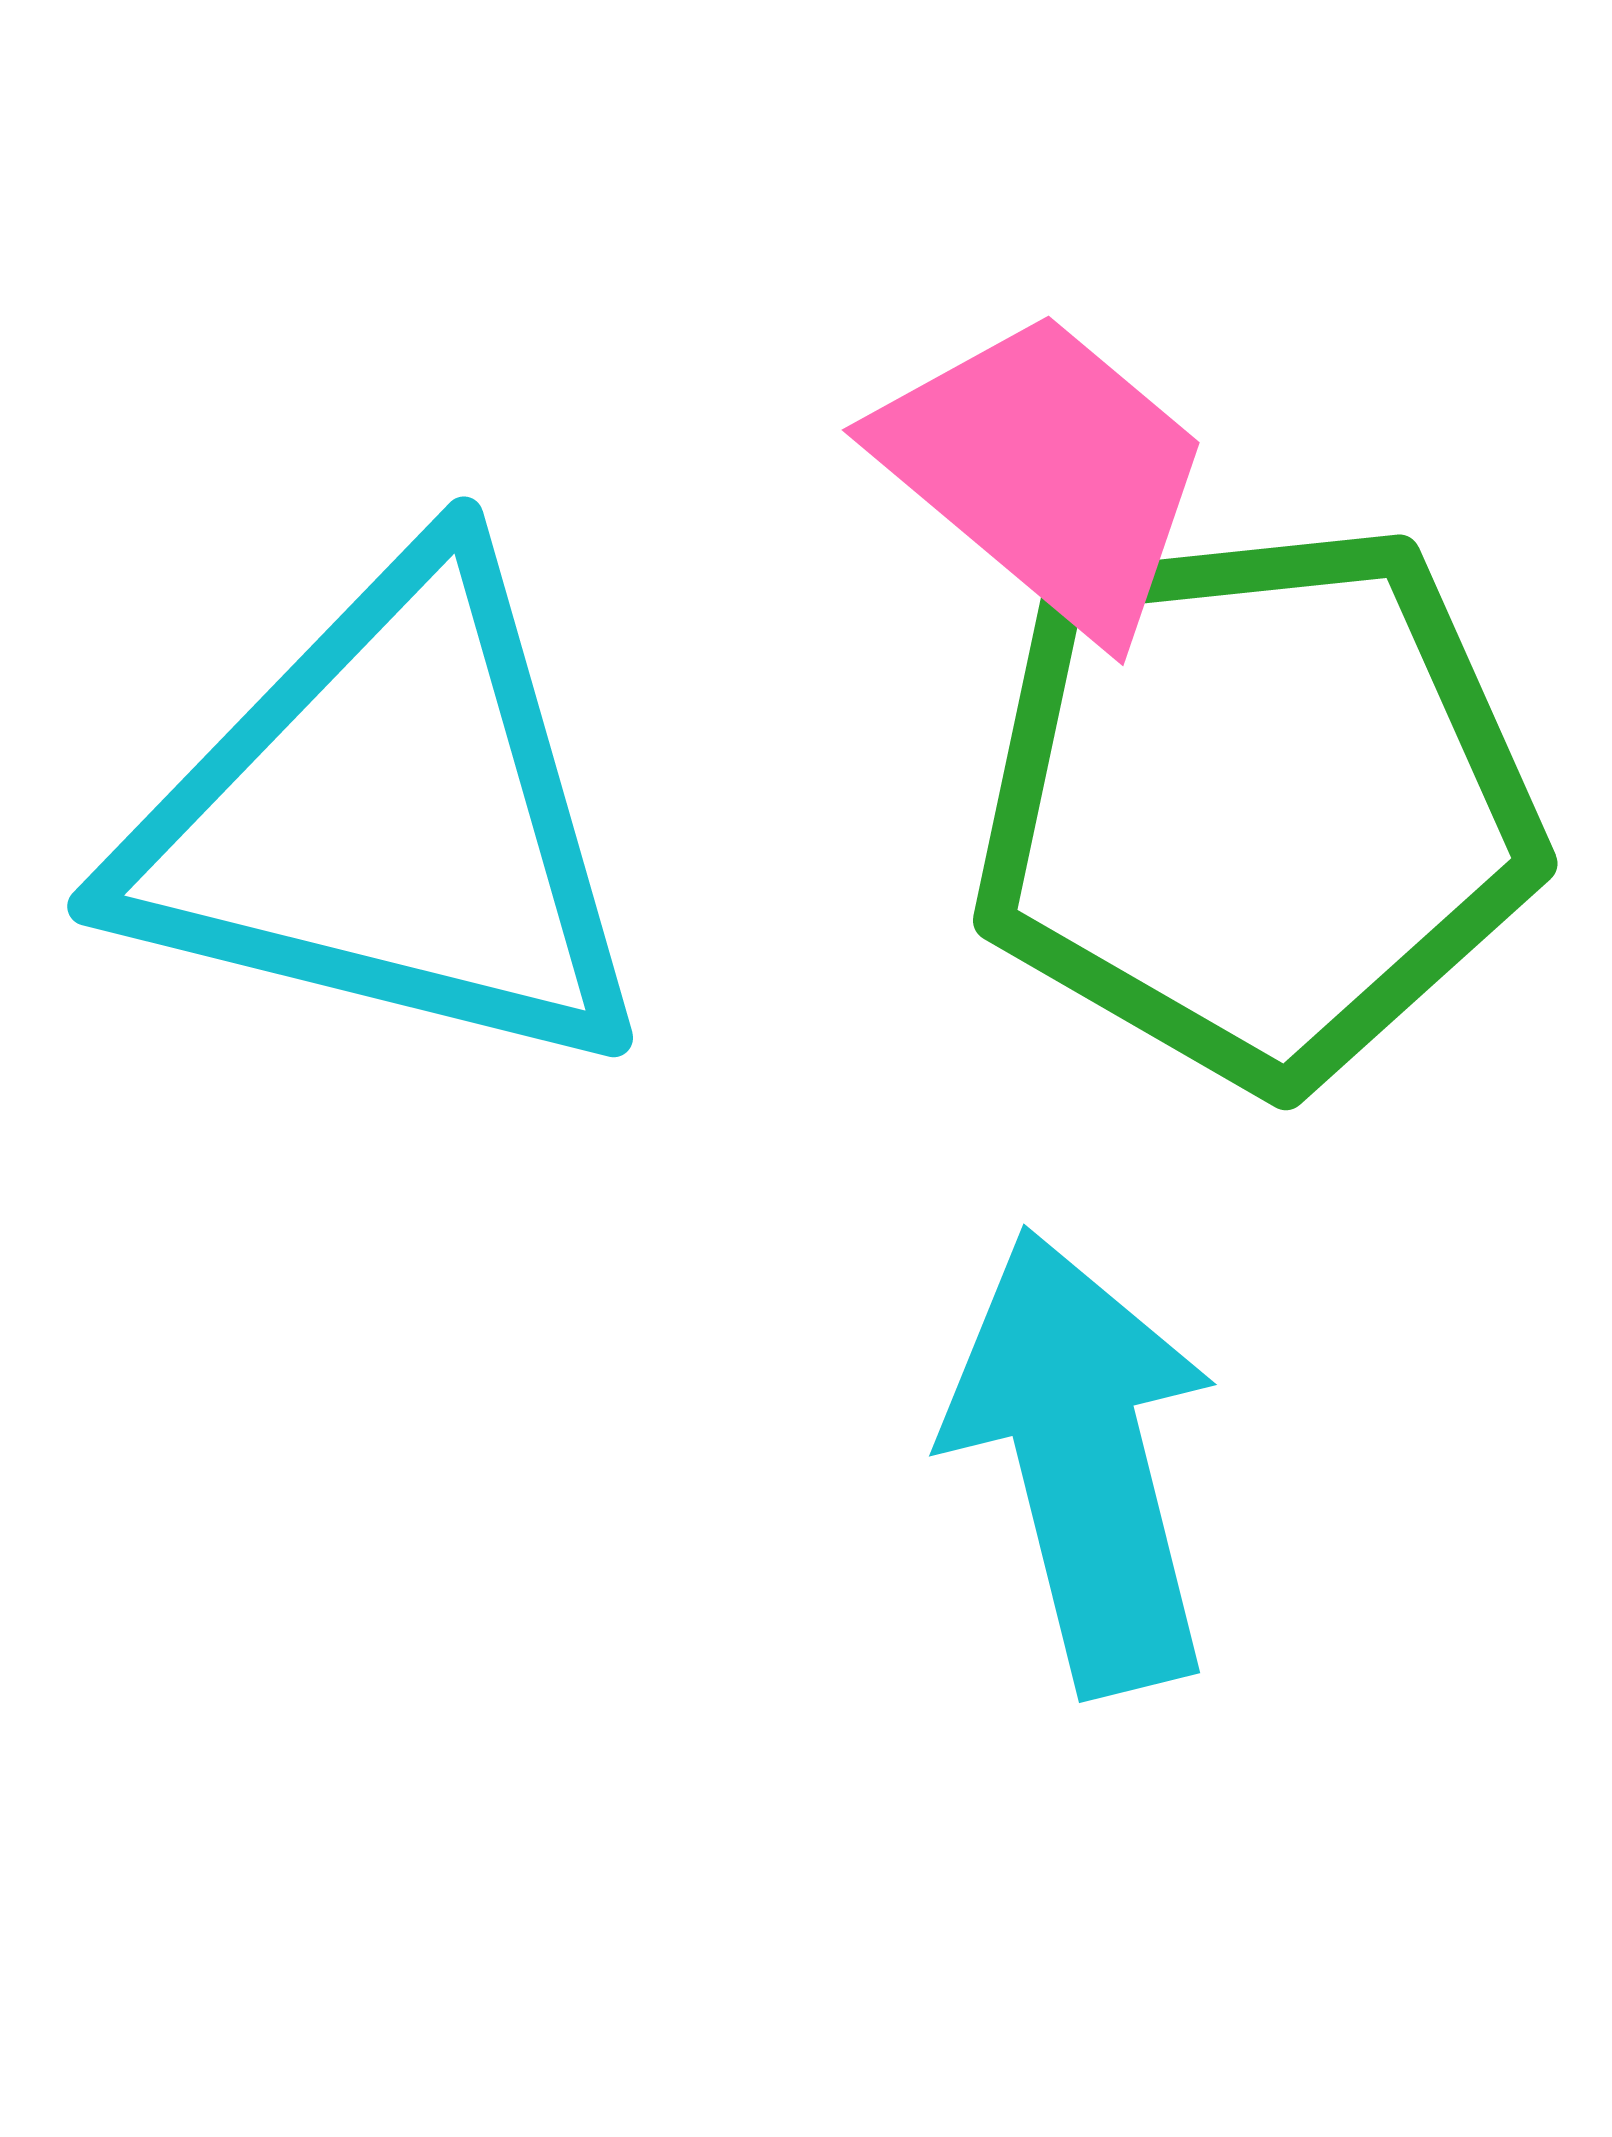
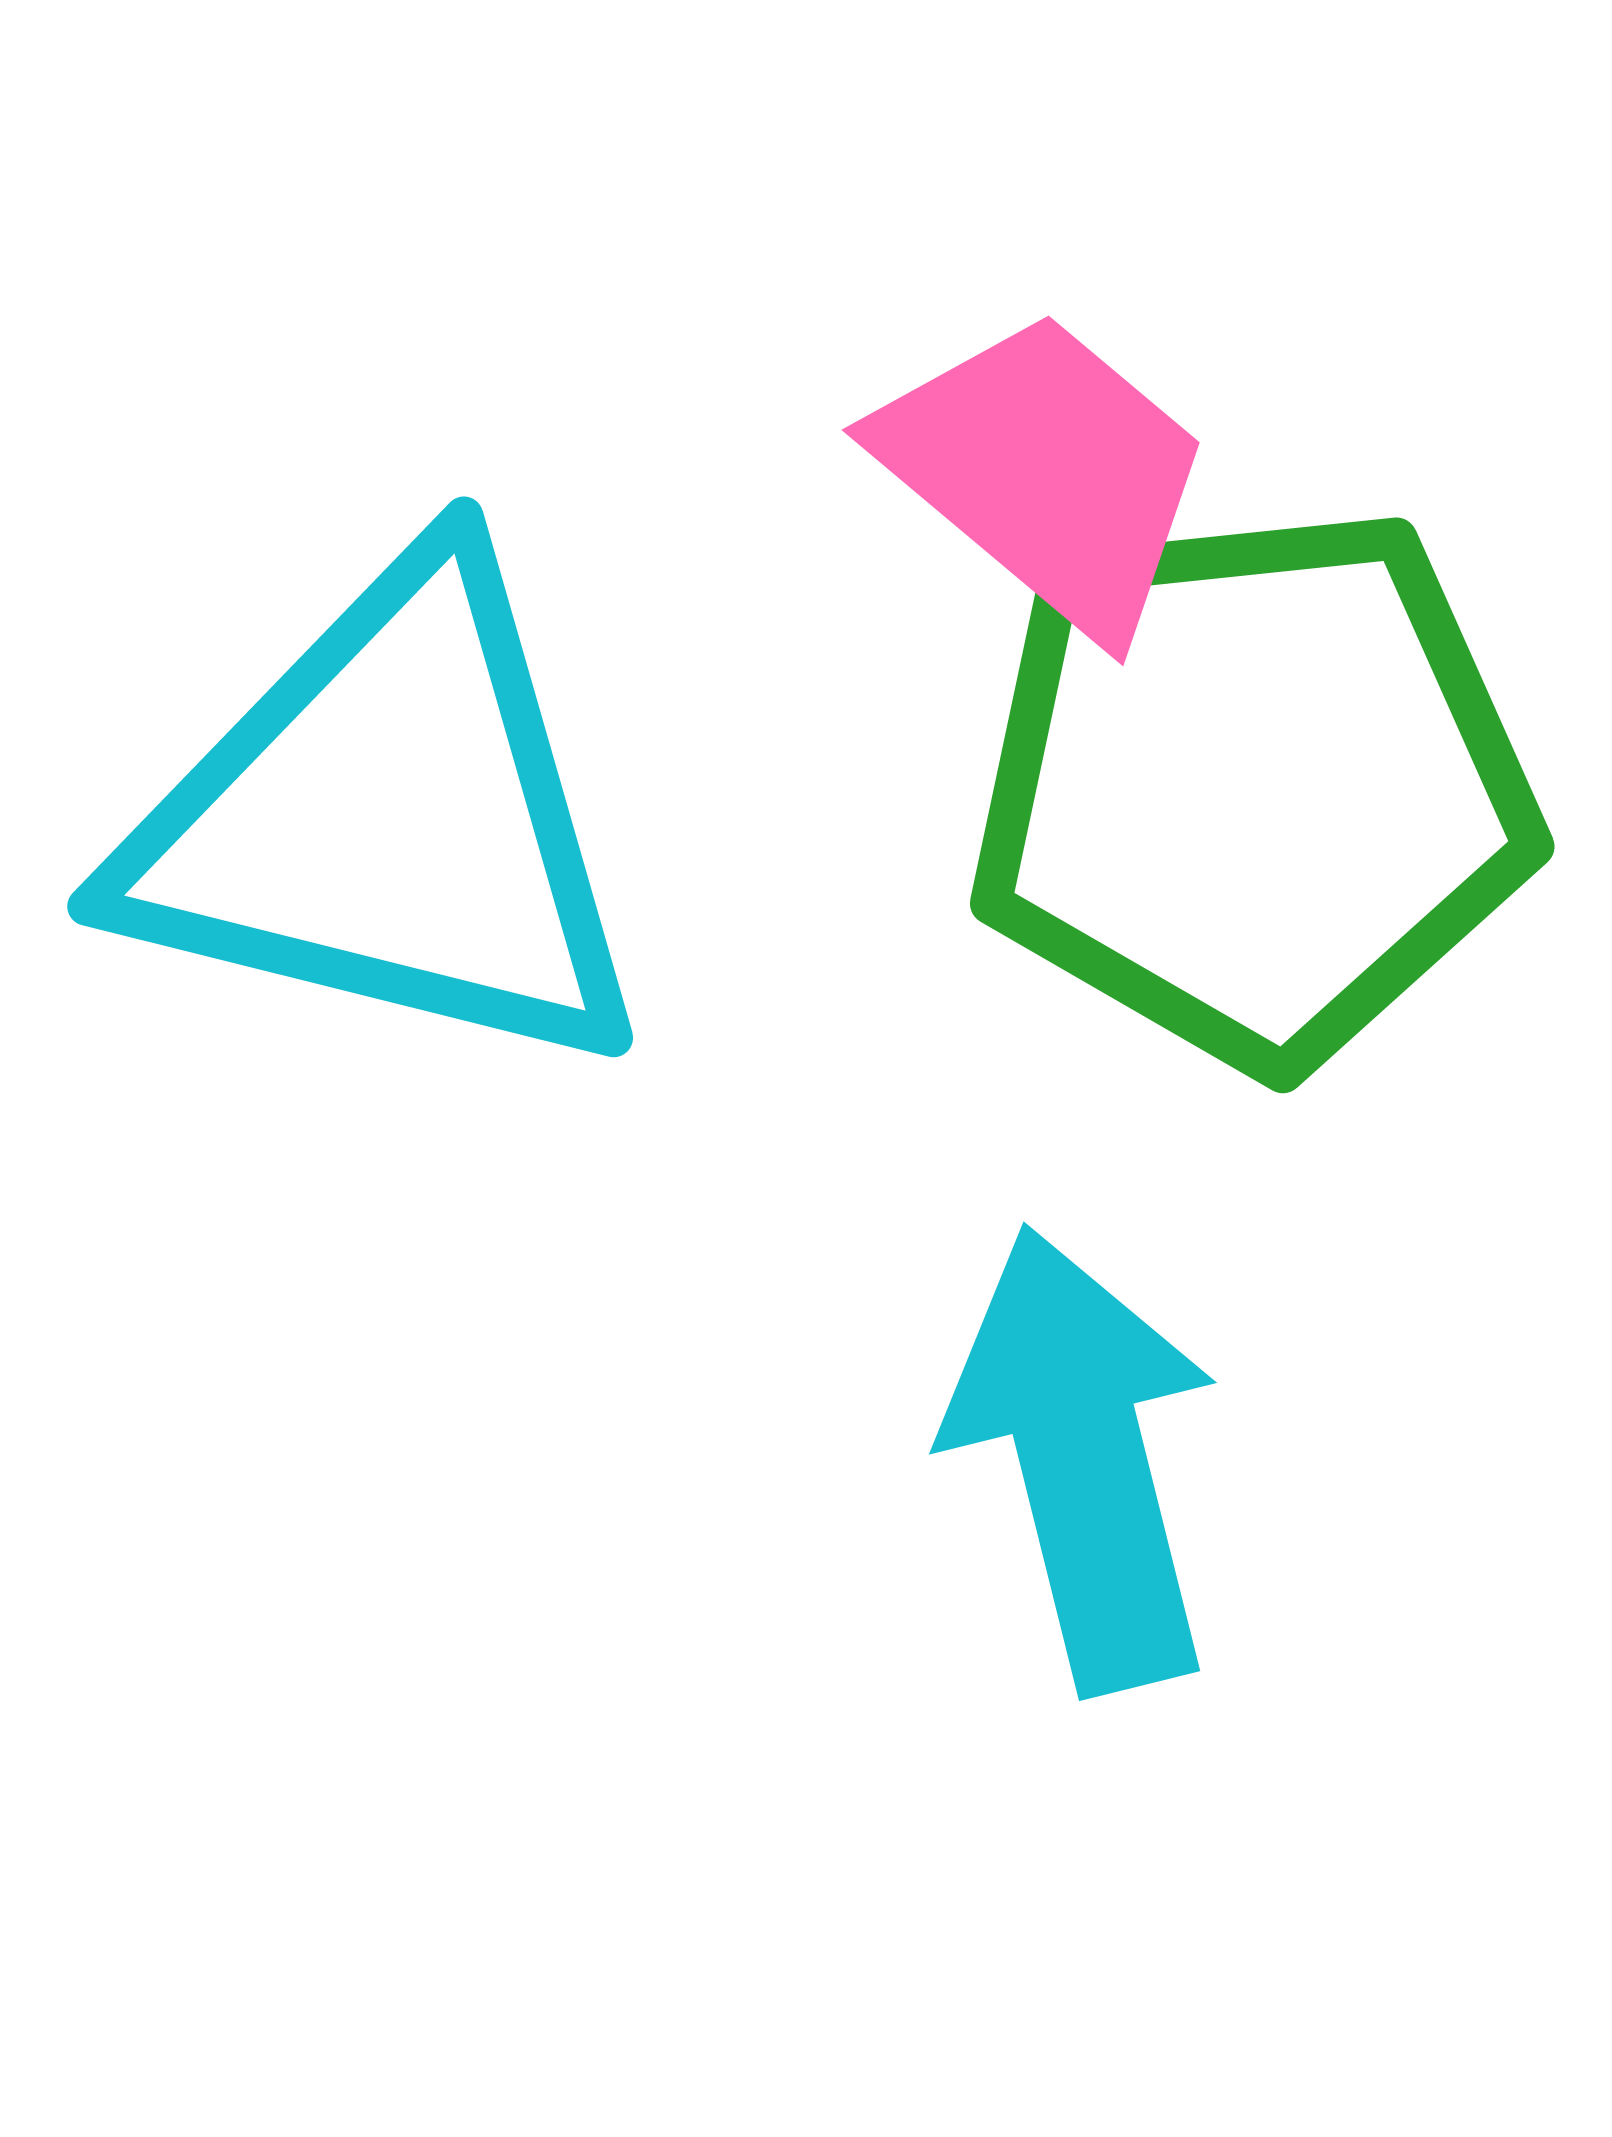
green pentagon: moved 3 px left, 17 px up
cyan arrow: moved 2 px up
